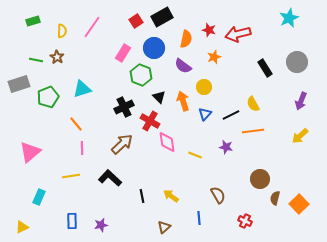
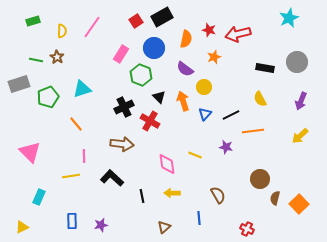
pink rectangle at (123, 53): moved 2 px left, 1 px down
purple semicircle at (183, 66): moved 2 px right, 3 px down
black rectangle at (265, 68): rotated 48 degrees counterclockwise
yellow semicircle at (253, 104): moved 7 px right, 5 px up
pink diamond at (167, 142): moved 22 px down
brown arrow at (122, 144): rotated 50 degrees clockwise
pink line at (82, 148): moved 2 px right, 8 px down
pink triangle at (30, 152): rotated 35 degrees counterclockwise
black L-shape at (110, 178): moved 2 px right
yellow arrow at (171, 196): moved 1 px right, 3 px up; rotated 35 degrees counterclockwise
red cross at (245, 221): moved 2 px right, 8 px down
